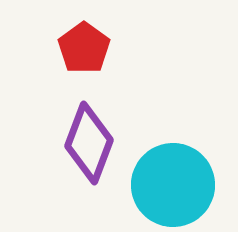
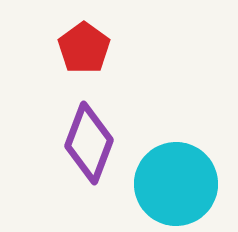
cyan circle: moved 3 px right, 1 px up
